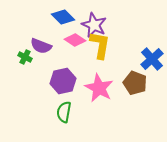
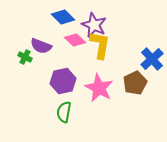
pink diamond: rotated 10 degrees clockwise
brown pentagon: rotated 25 degrees clockwise
